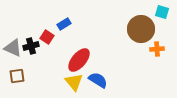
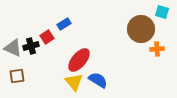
red square: rotated 24 degrees clockwise
